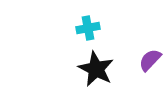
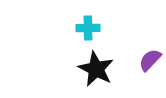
cyan cross: rotated 10 degrees clockwise
